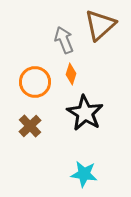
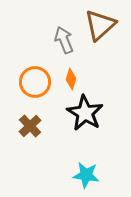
orange diamond: moved 5 px down
cyan star: moved 2 px right, 1 px down
